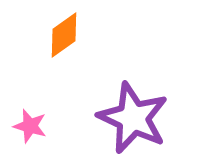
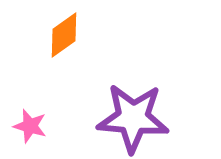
purple star: rotated 20 degrees counterclockwise
